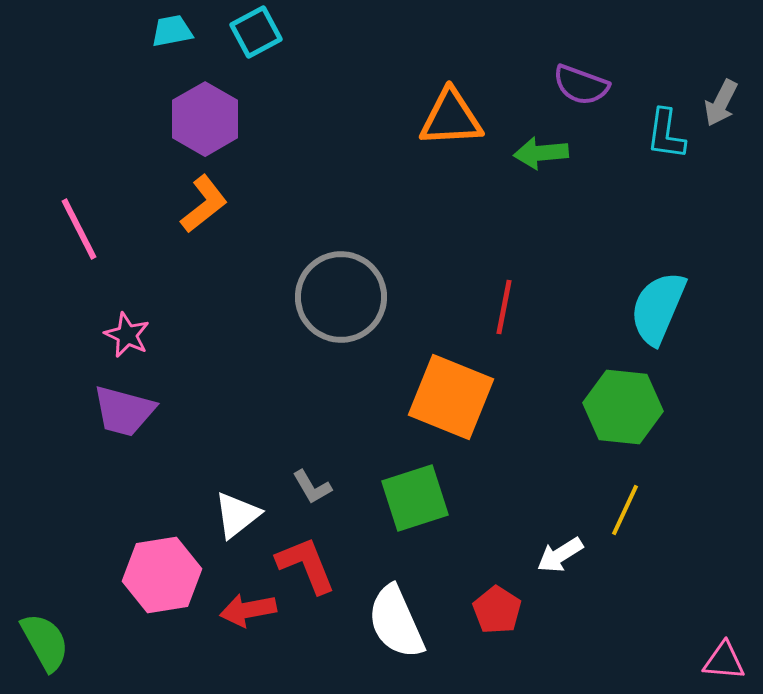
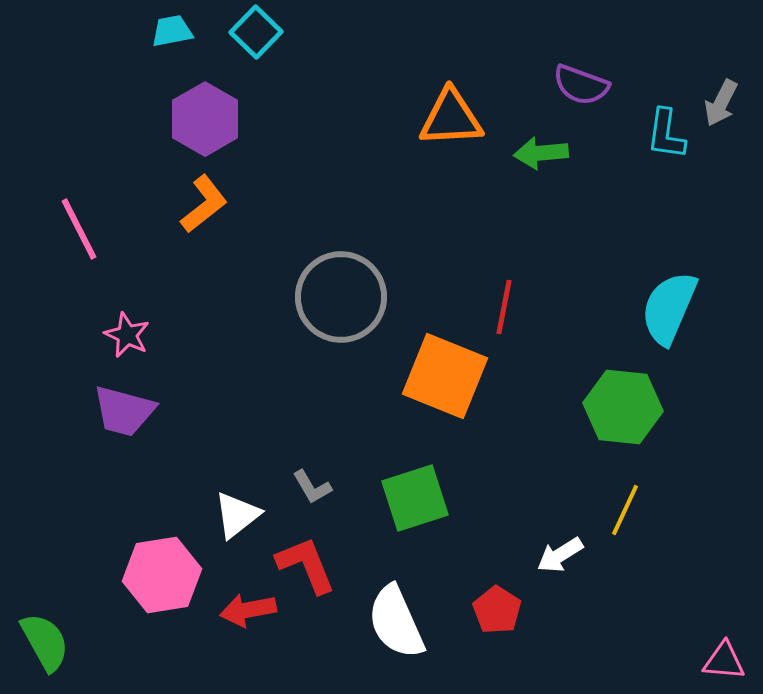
cyan square: rotated 18 degrees counterclockwise
cyan semicircle: moved 11 px right
orange square: moved 6 px left, 21 px up
